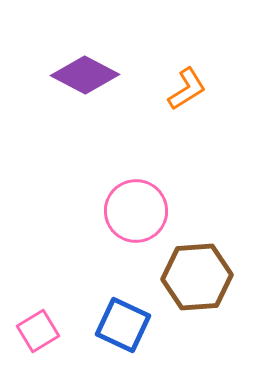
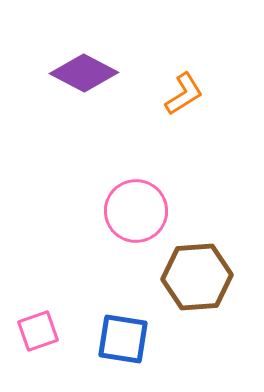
purple diamond: moved 1 px left, 2 px up
orange L-shape: moved 3 px left, 5 px down
blue square: moved 14 px down; rotated 16 degrees counterclockwise
pink square: rotated 12 degrees clockwise
